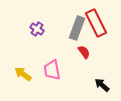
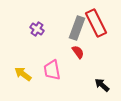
red semicircle: moved 6 px left
